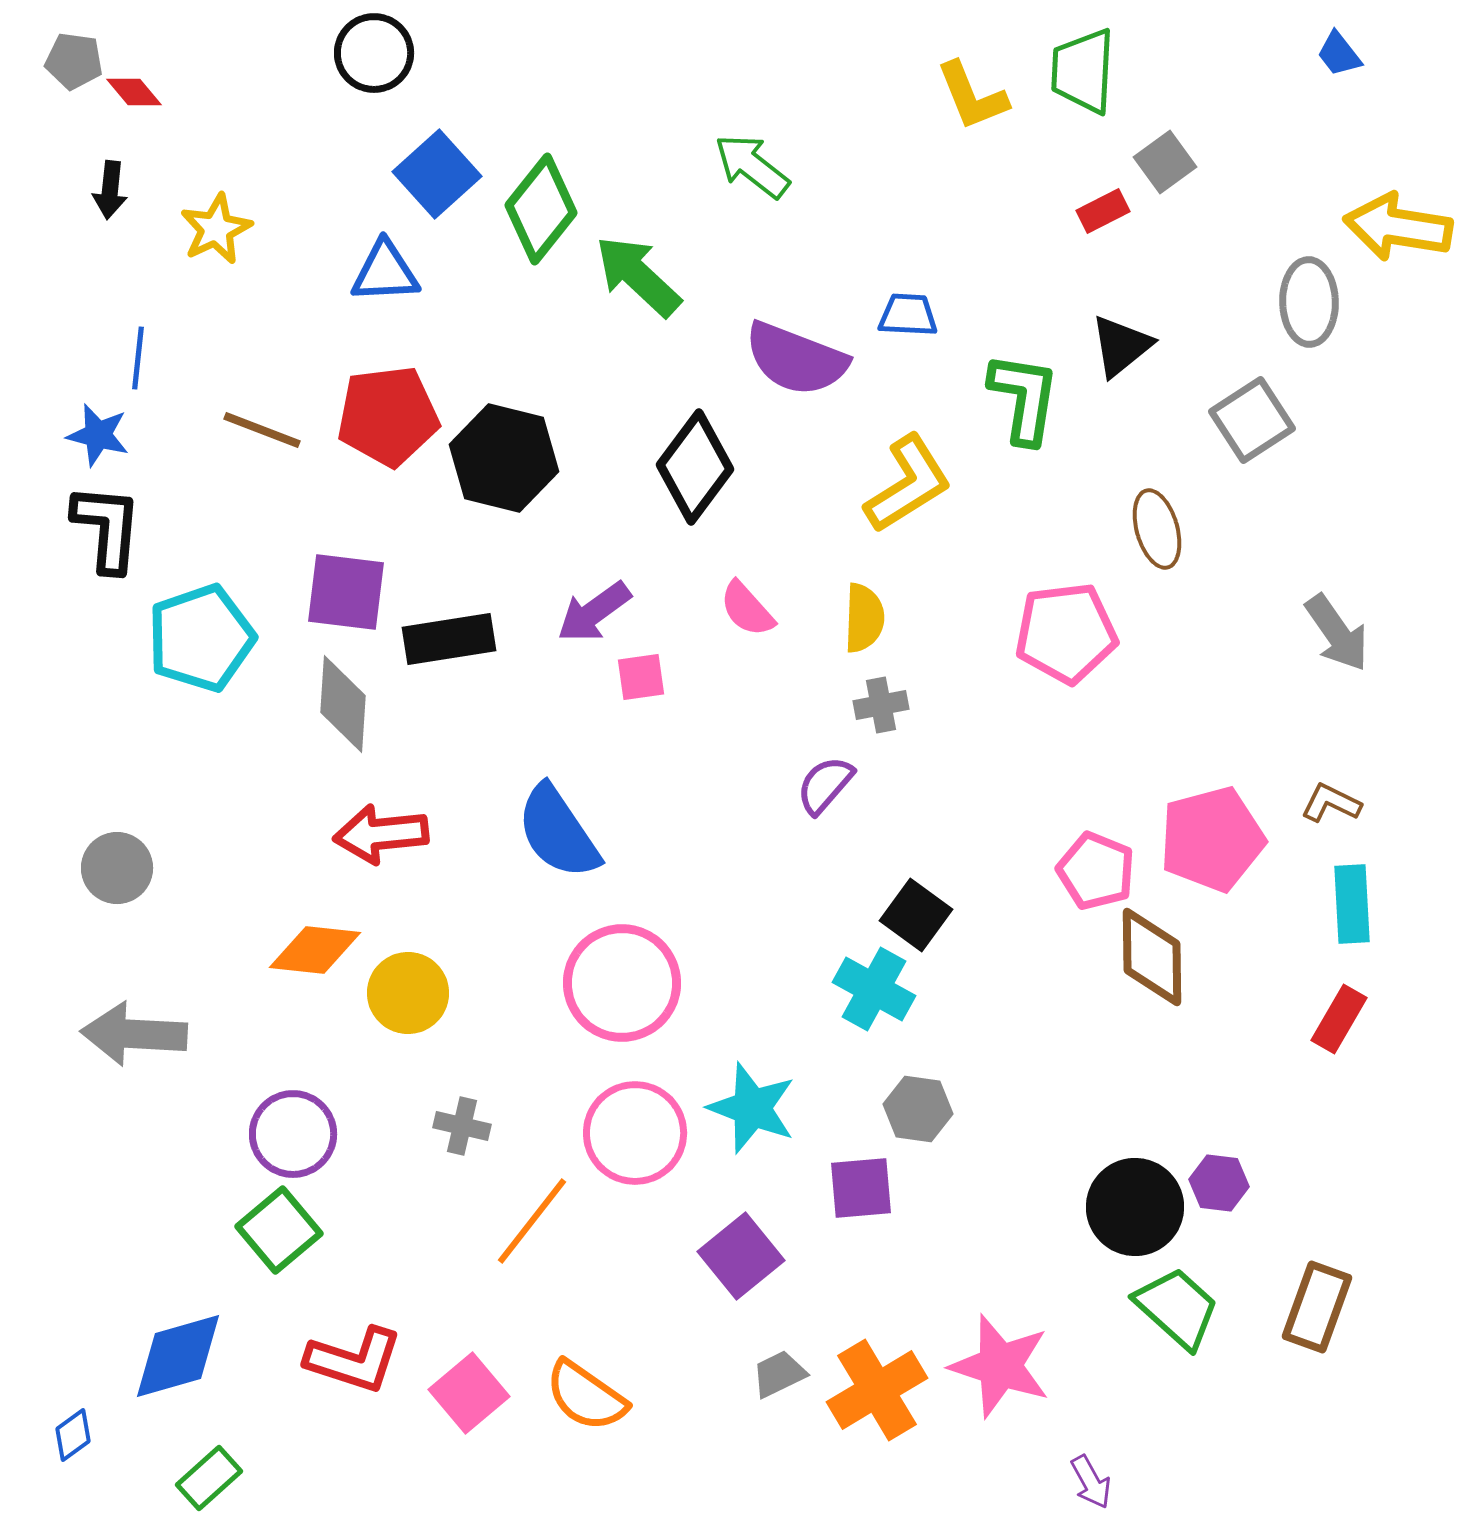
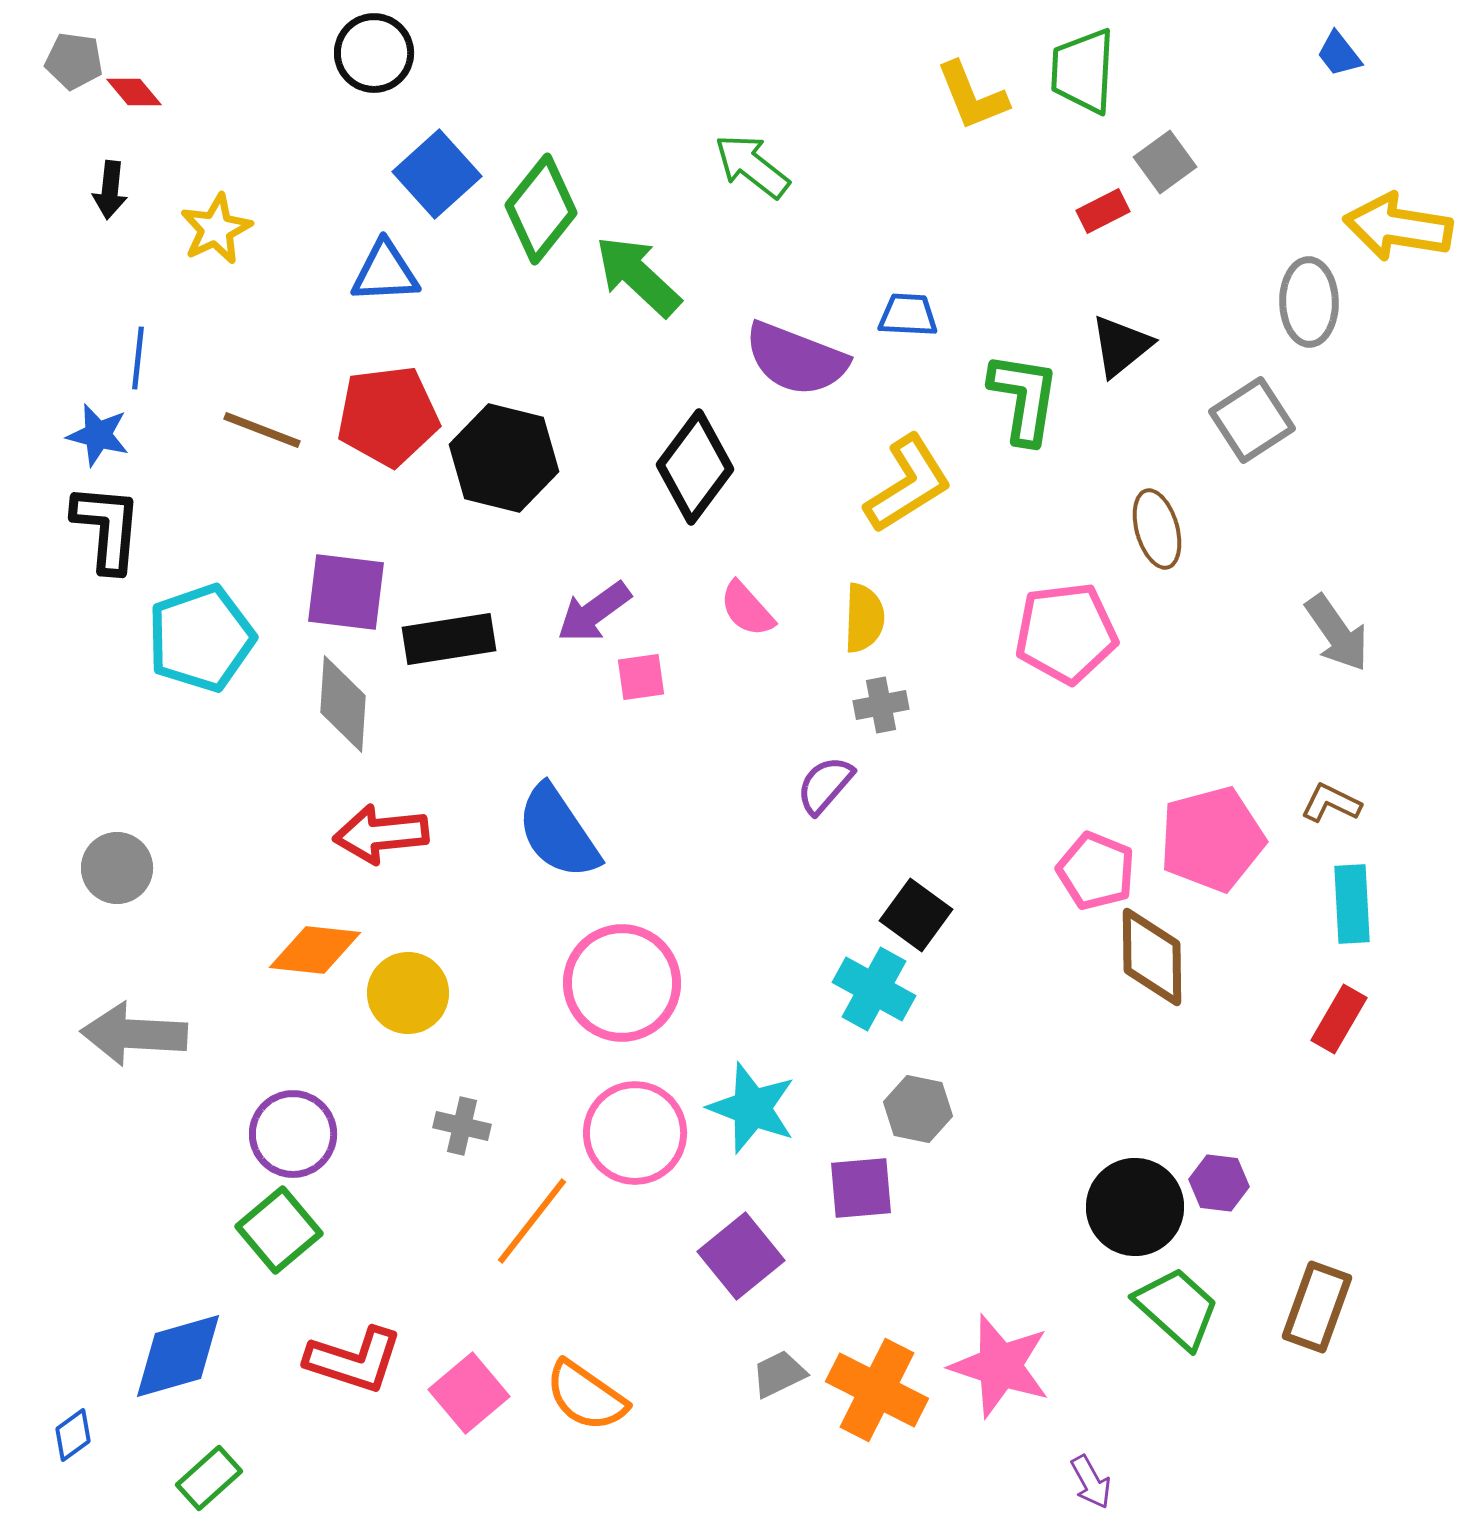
gray hexagon at (918, 1109): rotated 4 degrees clockwise
orange cross at (877, 1390): rotated 32 degrees counterclockwise
